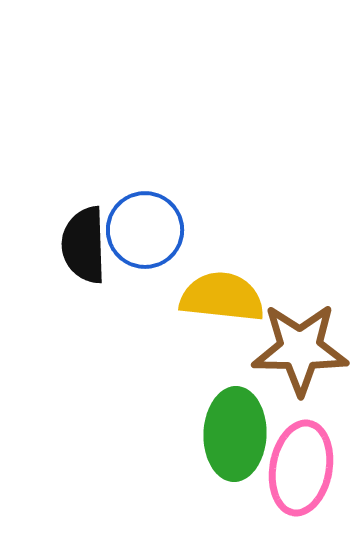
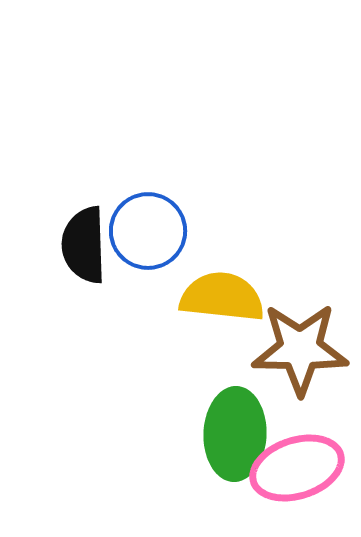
blue circle: moved 3 px right, 1 px down
pink ellipse: moved 4 px left; rotated 62 degrees clockwise
